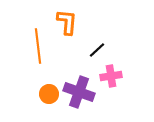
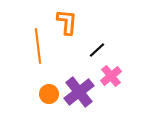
pink cross: rotated 30 degrees counterclockwise
purple cross: rotated 32 degrees clockwise
